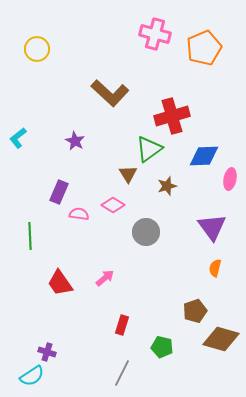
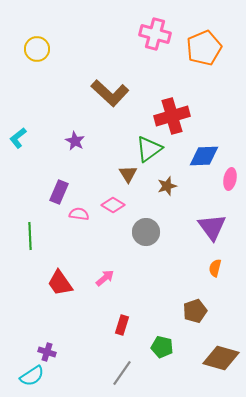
brown diamond: moved 19 px down
gray line: rotated 8 degrees clockwise
